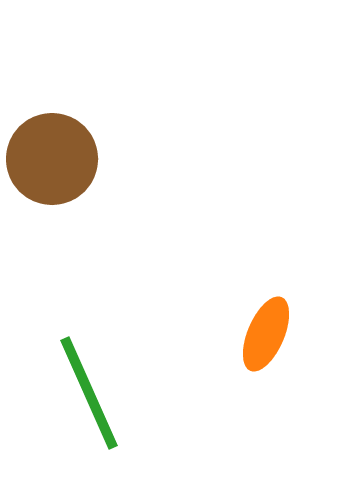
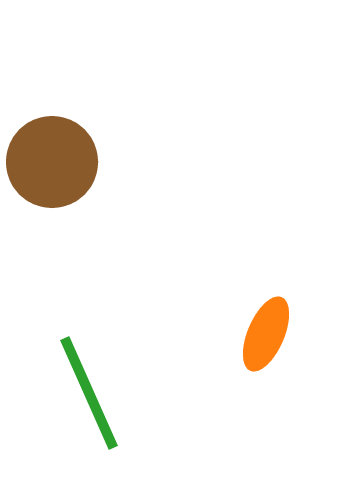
brown circle: moved 3 px down
